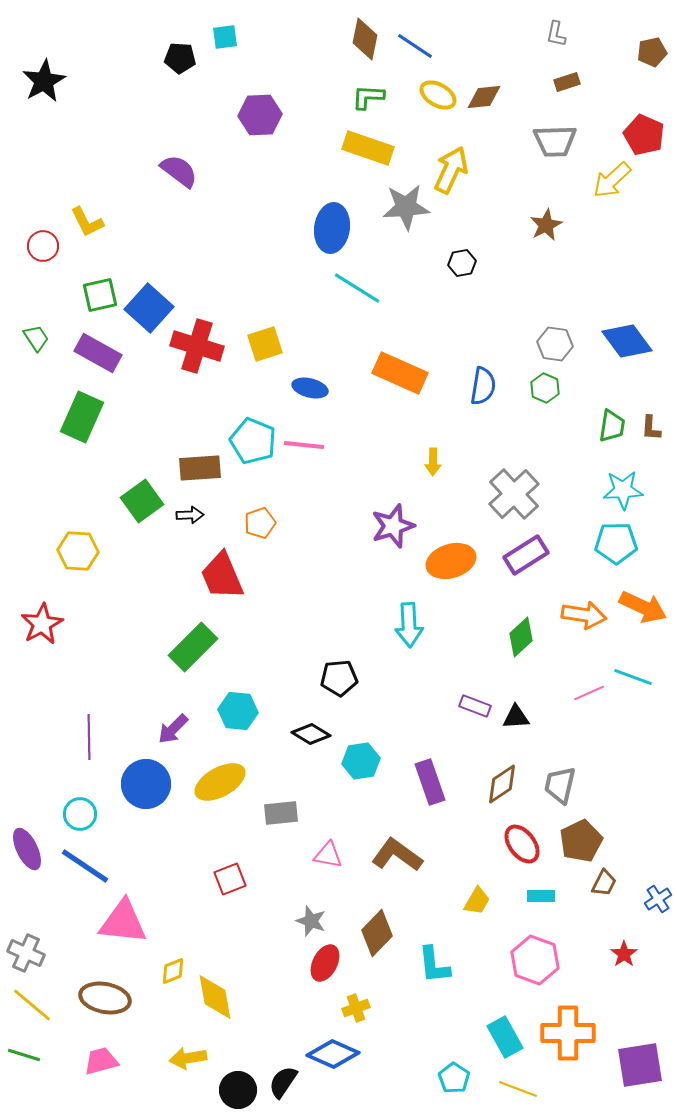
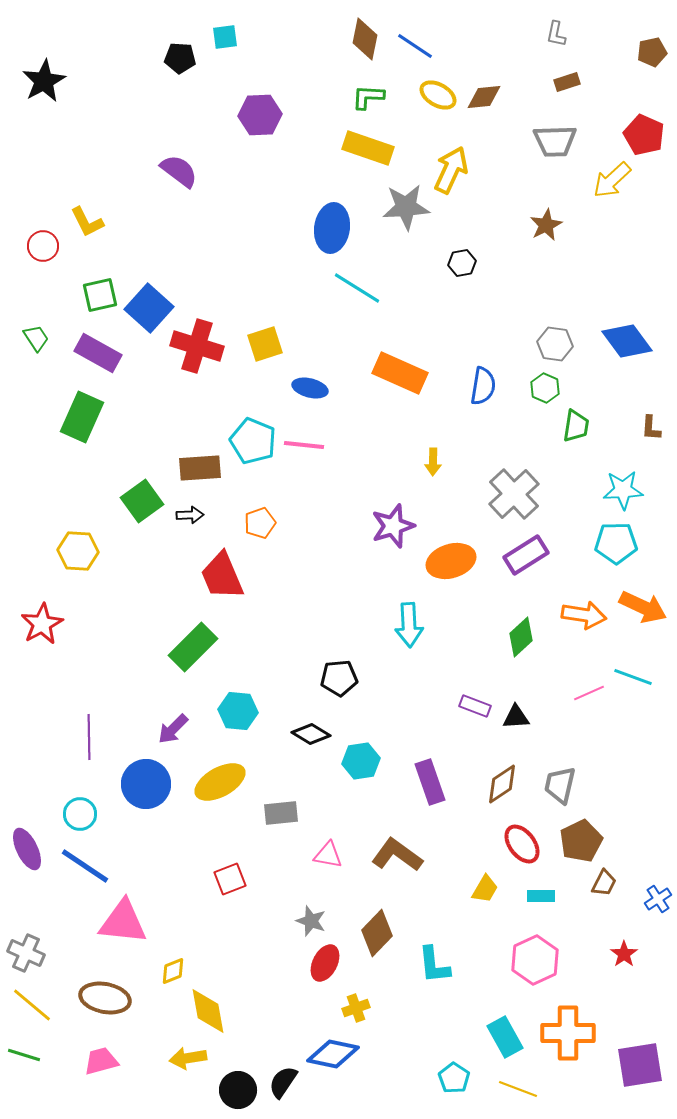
green trapezoid at (612, 426): moved 36 px left
yellow trapezoid at (477, 901): moved 8 px right, 12 px up
pink hexagon at (535, 960): rotated 15 degrees clockwise
yellow diamond at (215, 997): moved 7 px left, 14 px down
blue diamond at (333, 1054): rotated 12 degrees counterclockwise
